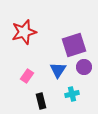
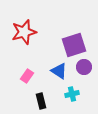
blue triangle: moved 1 px right, 1 px down; rotated 30 degrees counterclockwise
